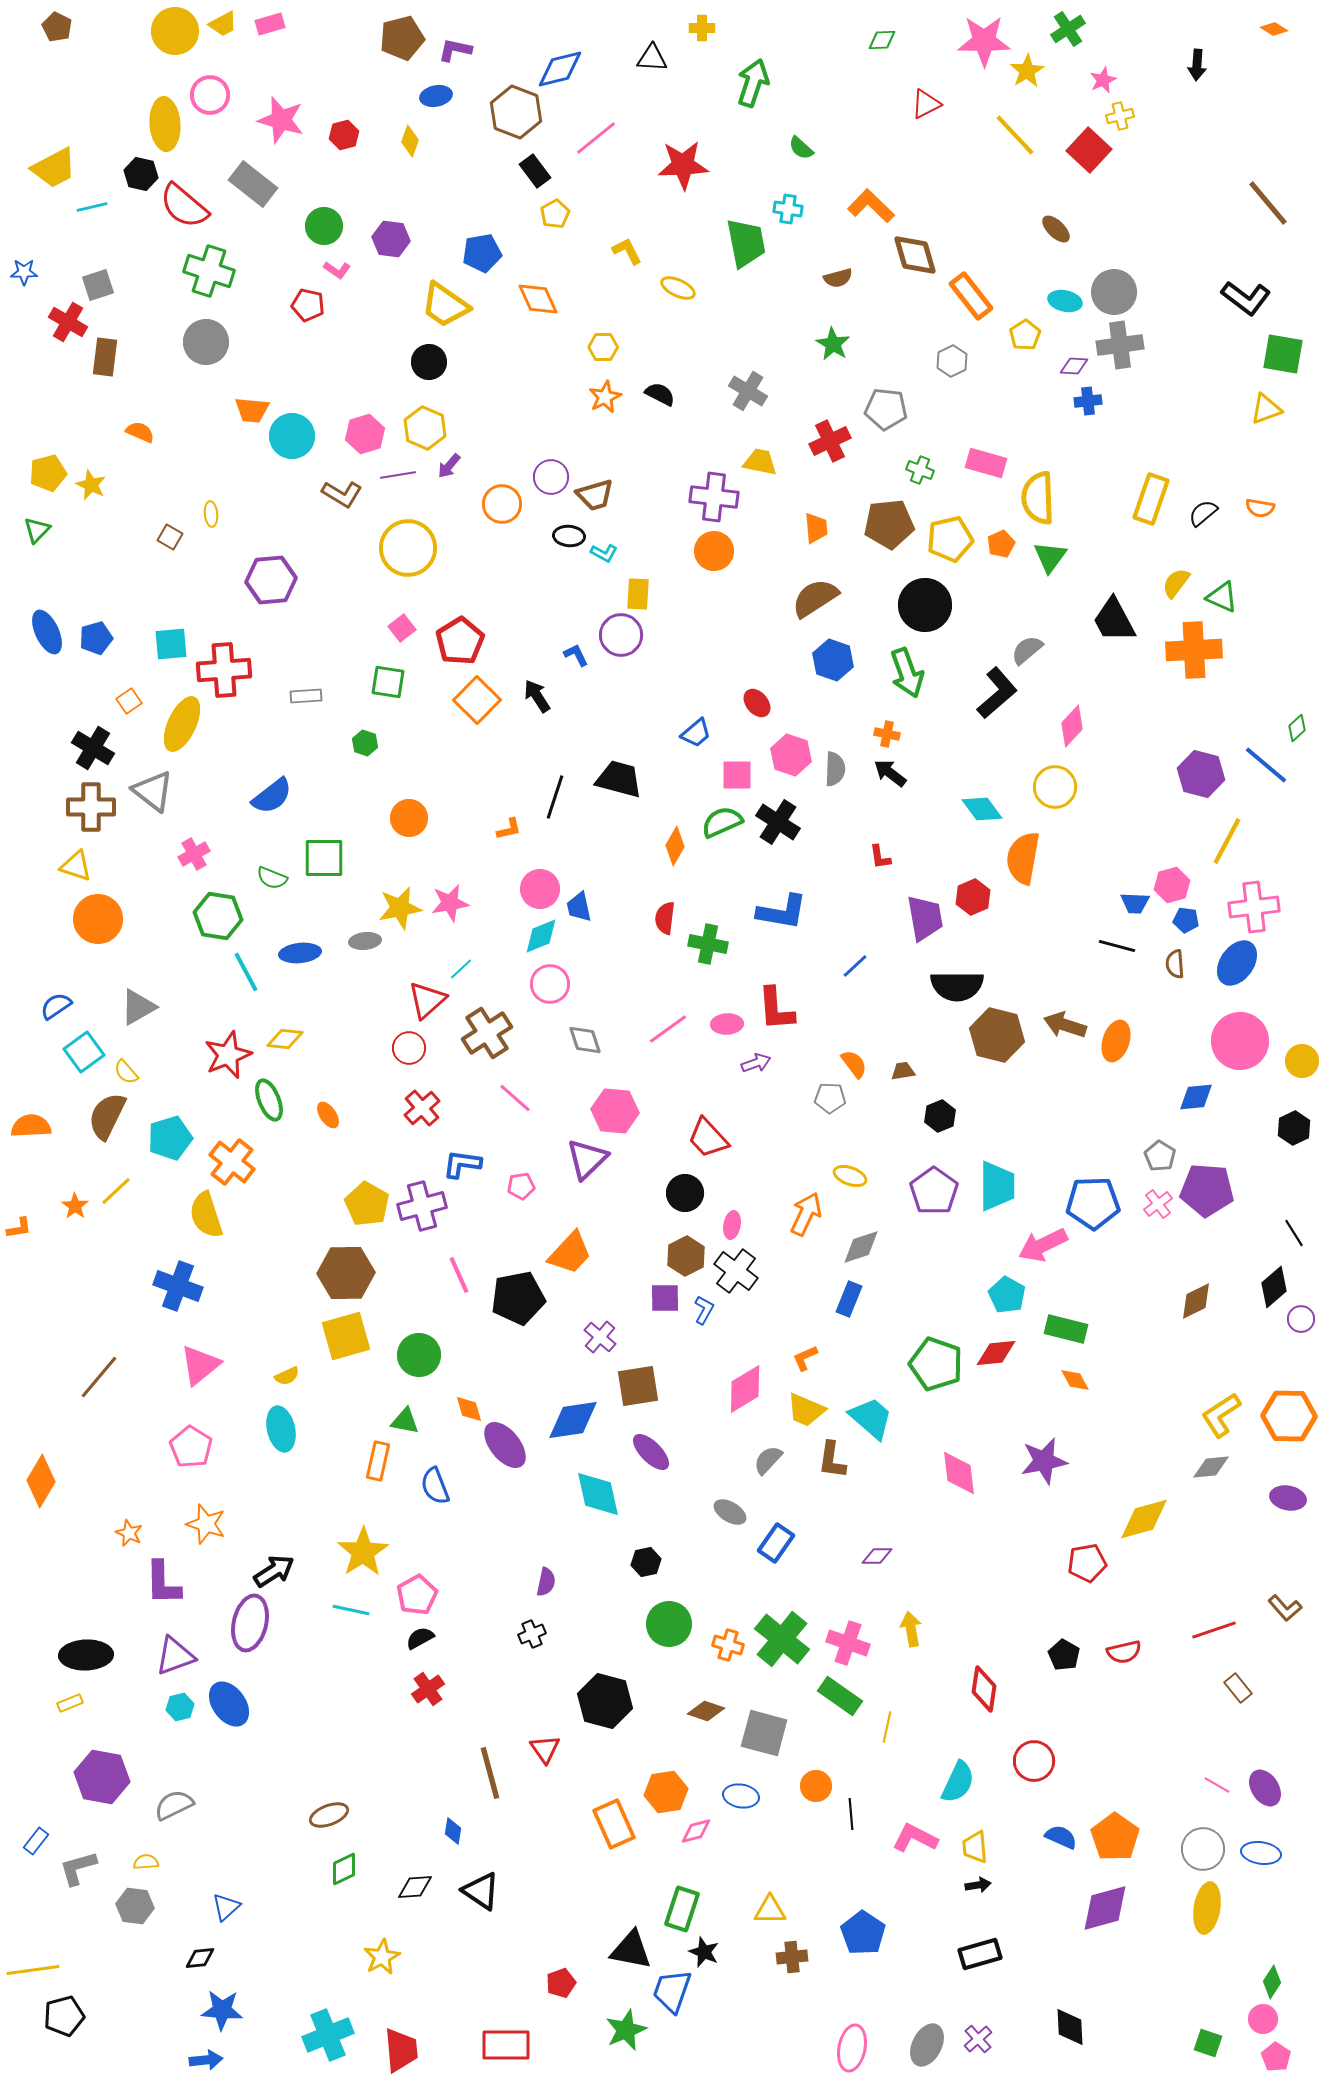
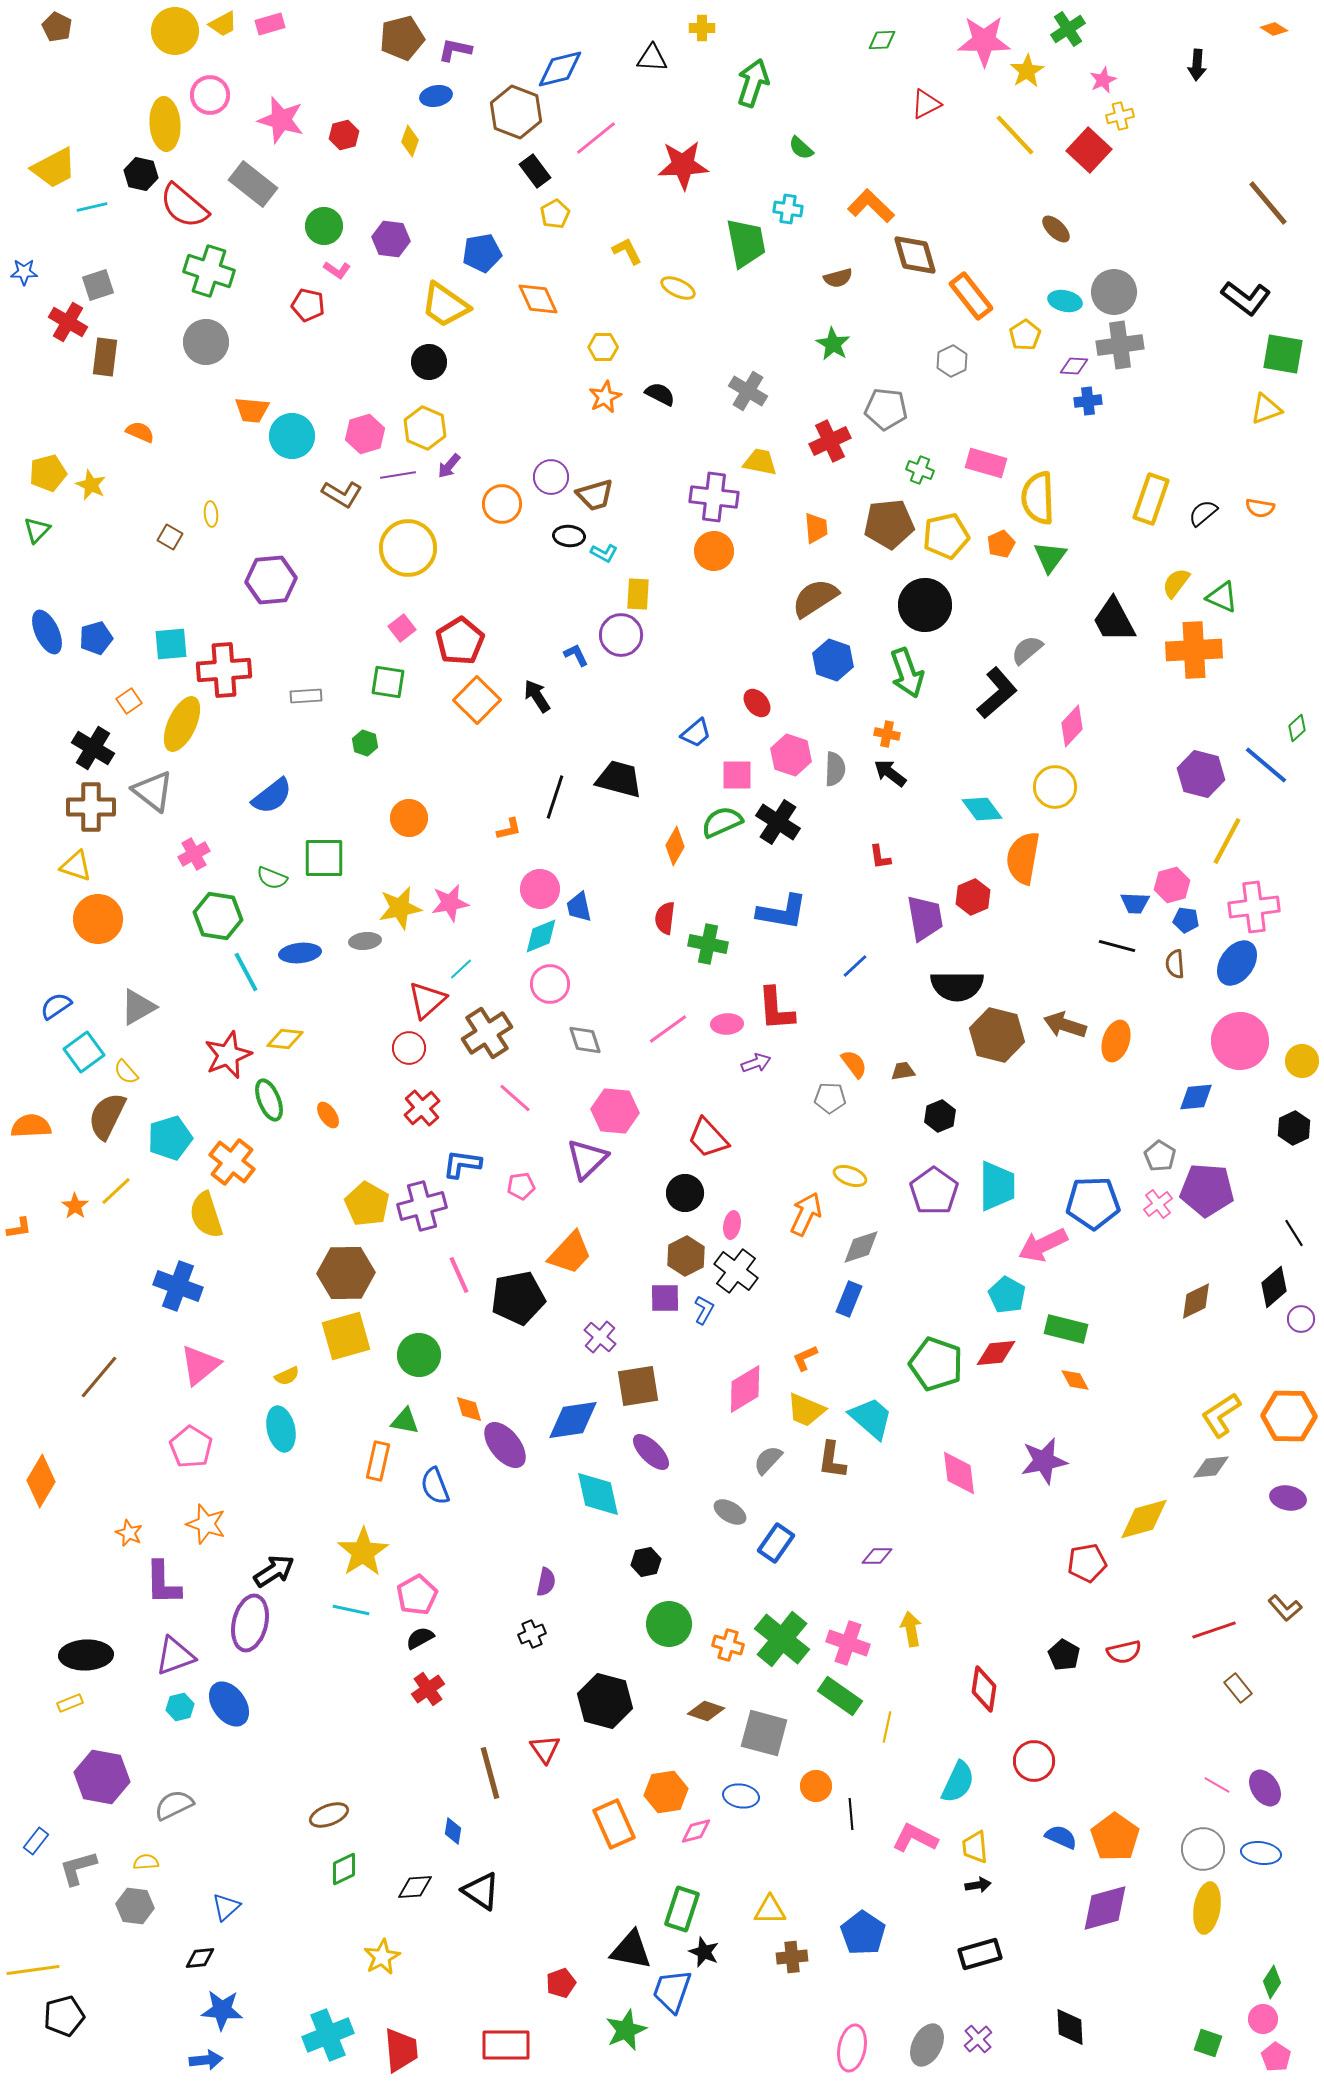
yellow pentagon at (950, 539): moved 4 px left, 3 px up
